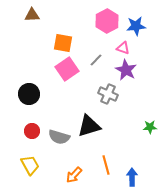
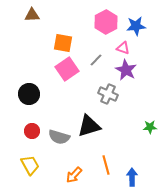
pink hexagon: moved 1 px left, 1 px down
